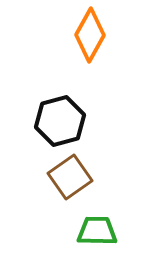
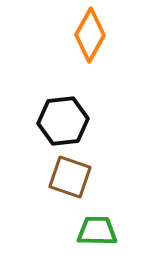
black hexagon: moved 3 px right; rotated 9 degrees clockwise
brown square: rotated 36 degrees counterclockwise
